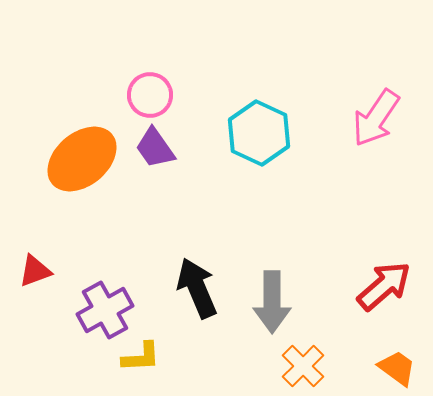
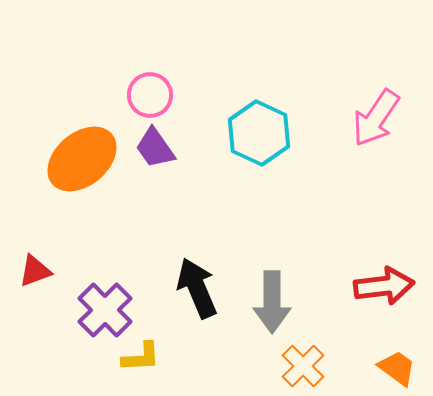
red arrow: rotated 34 degrees clockwise
purple cross: rotated 16 degrees counterclockwise
